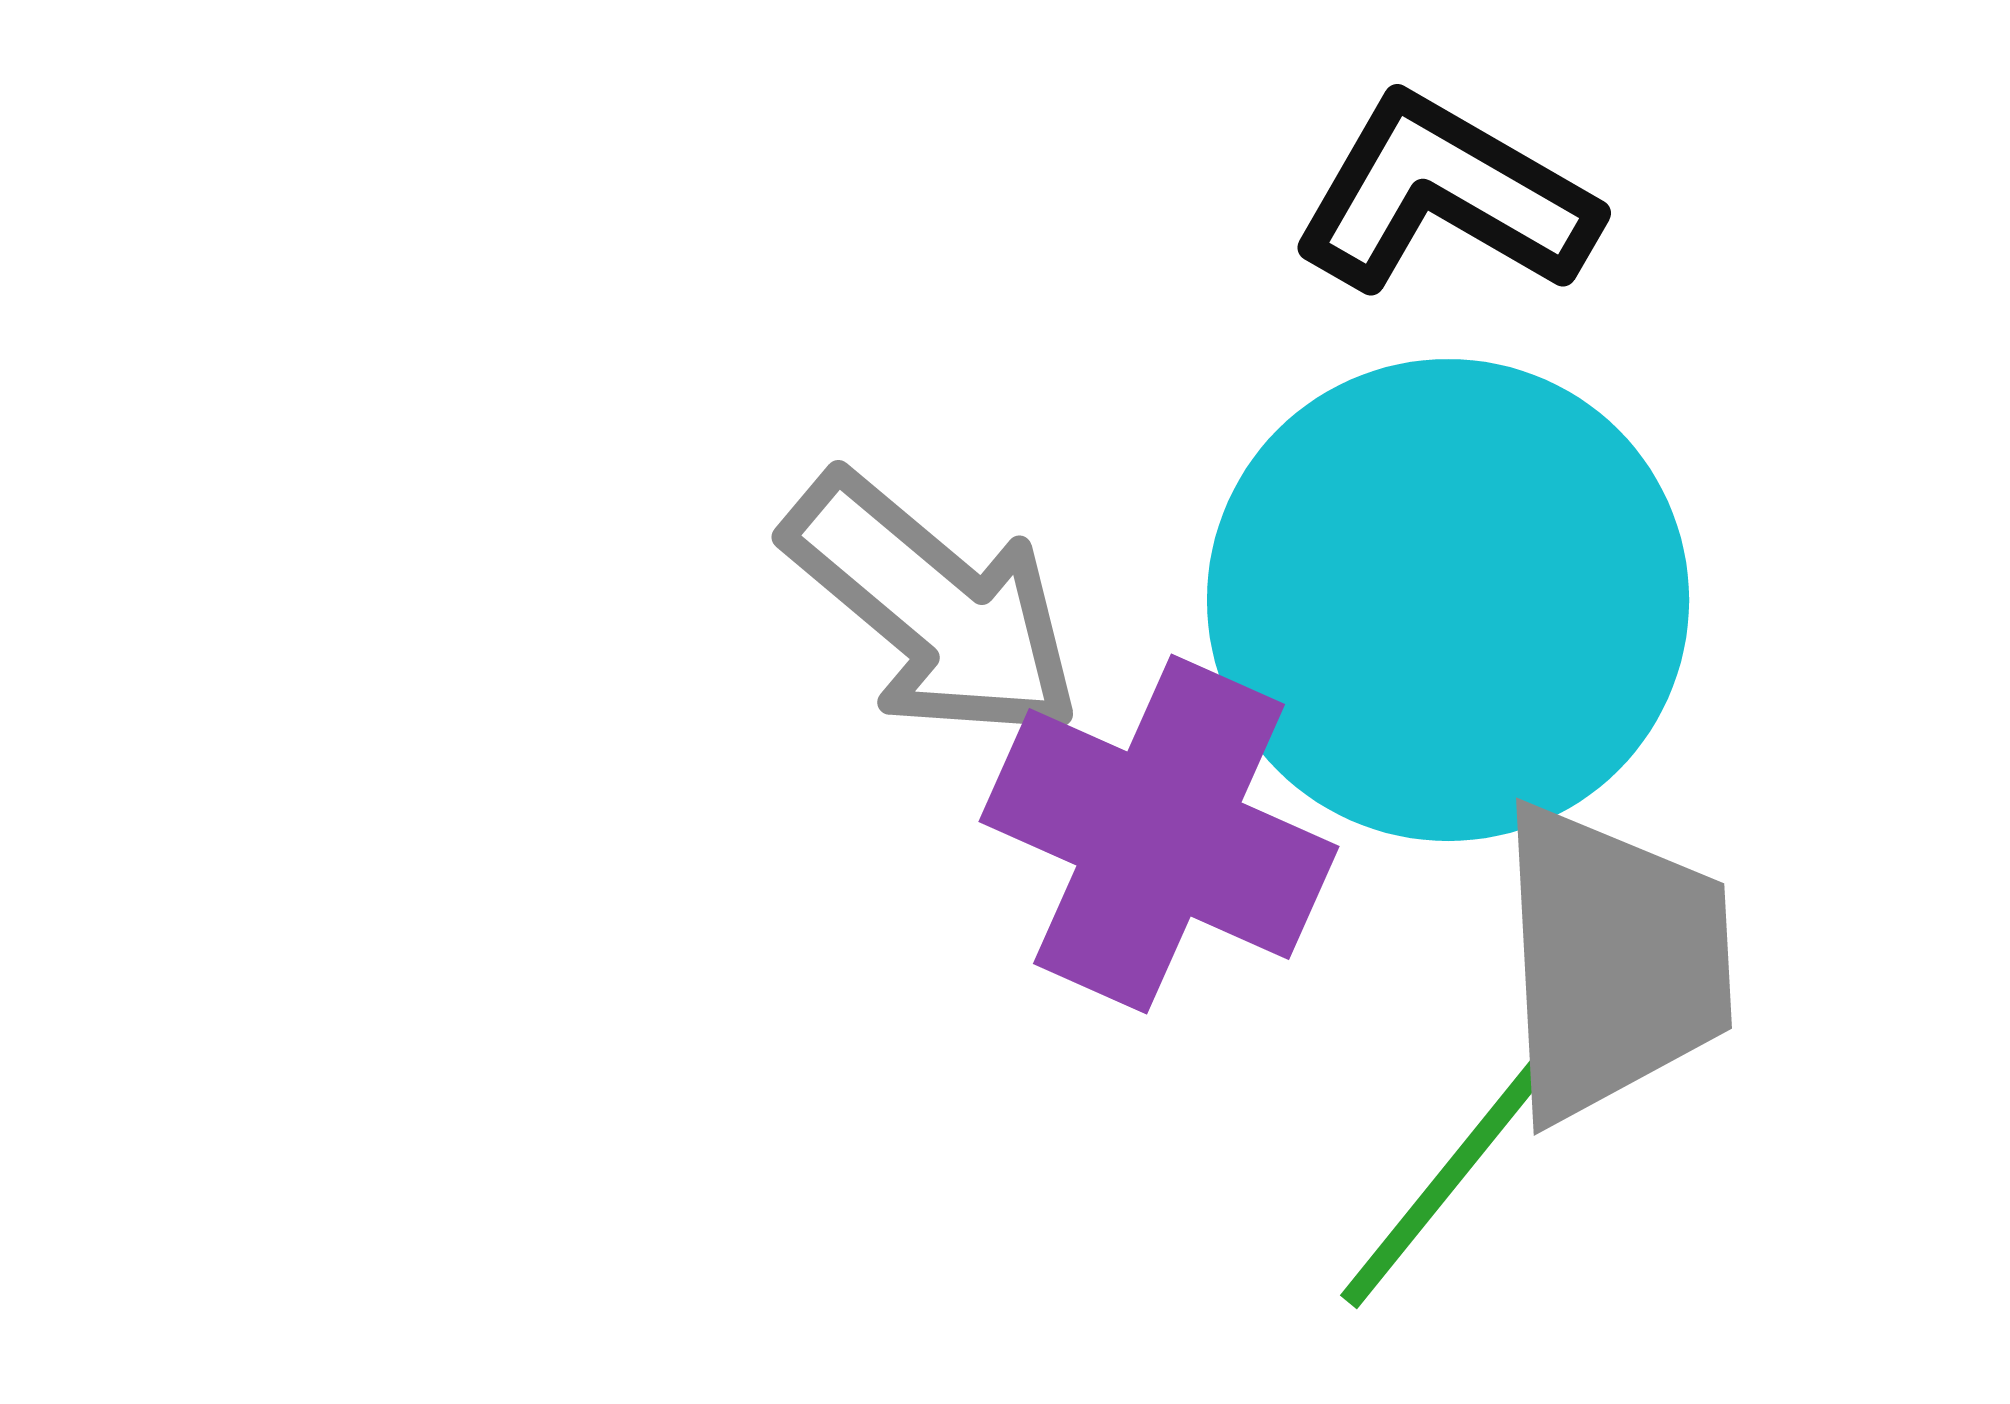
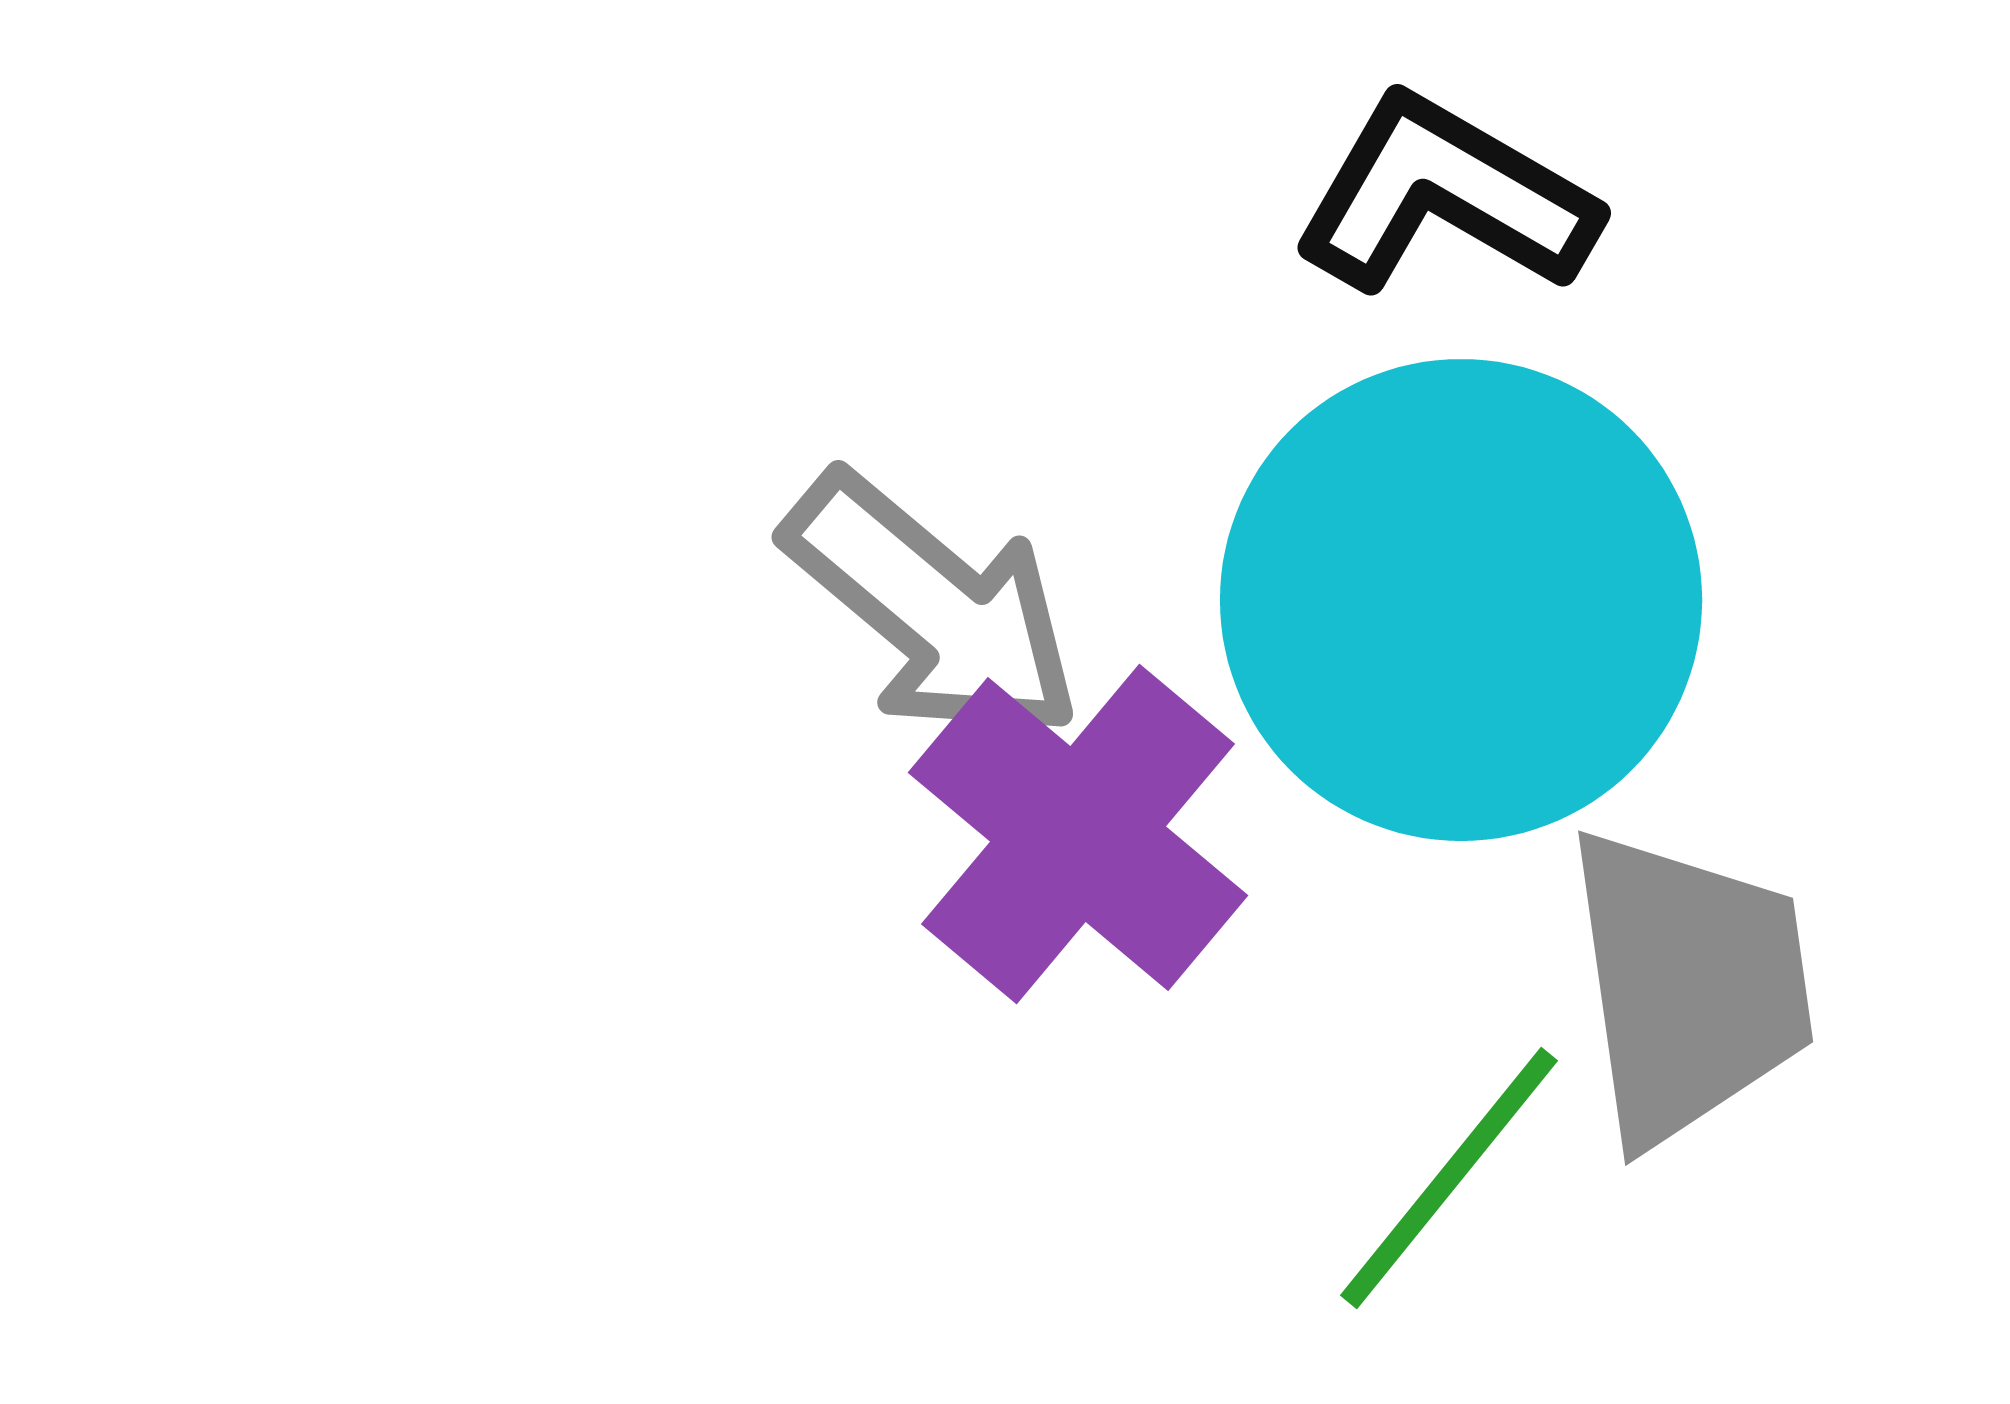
cyan circle: moved 13 px right
purple cross: moved 81 px left; rotated 16 degrees clockwise
gray trapezoid: moved 76 px right, 24 px down; rotated 5 degrees counterclockwise
